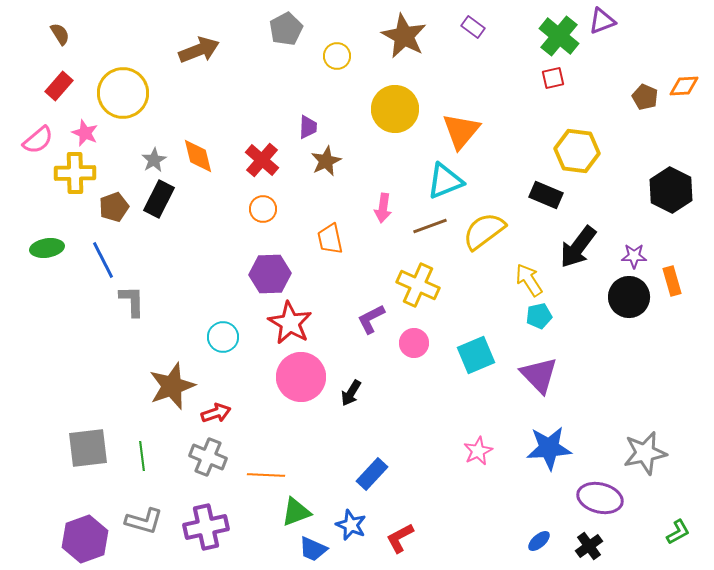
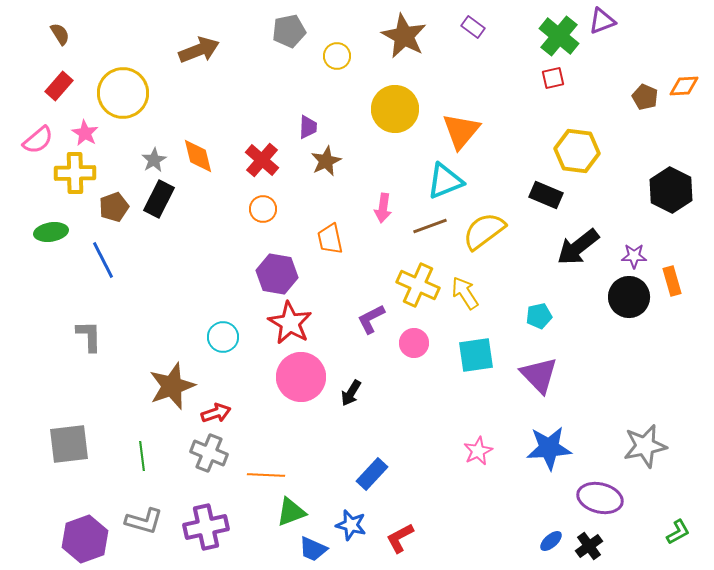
gray pentagon at (286, 29): moved 3 px right, 2 px down; rotated 16 degrees clockwise
pink star at (85, 133): rotated 8 degrees clockwise
black arrow at (578, 247): rotated 15 degrees clockwise
green ellipse at (47, 248): moved 4 px right, 16 px up
purple hexagon at (270, 274): moved 7 px right; rotated 12 degrees clockwise
yellow arrow at (529, 280): moved 64 px left, 13 px down
gray L-shape at (132, 301): moved 43 px left, 35 px down
cyan square at (476, 355): rotated 15 degrees clockwise
gray square at (88, 448): moved 19 px left, 4 px up
gray star at (645, 453): moved 7 px up
gray cross at (208, 457): moved 1 px right, 4 px up
green triangle at (296, 512): moved 5 px left
blue star at (351, 525): rotated 8 degrees counterclockwise
blue ellipse at (539, 541): moved 12 px right
